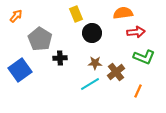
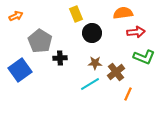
orange arrow: rotated 24 degrees clockwise
gray pentagon: moved 2 px down
orange line: moved 10 px left, 3 px down
